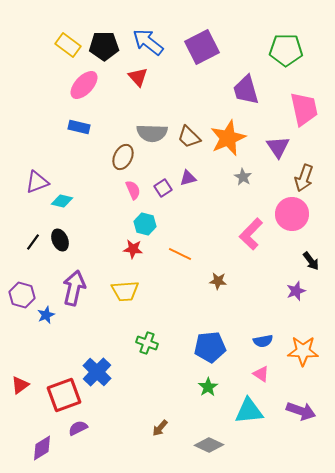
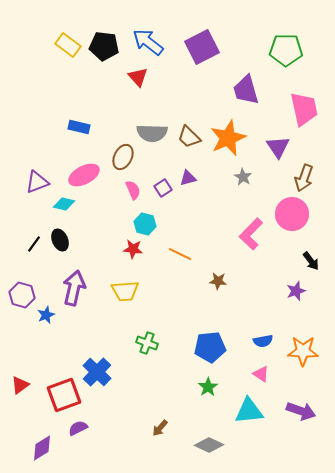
black pentagon at (104, 46): rotated 8 degrees clockwise
pink ellipse at (84, 85): moved 90 px down; rotated 20 degrees clockwise
cyan diamond at (62, 201): moved 2 px right, 3 px down
black line at (33, 242): moved 1 px right, 2 px down
